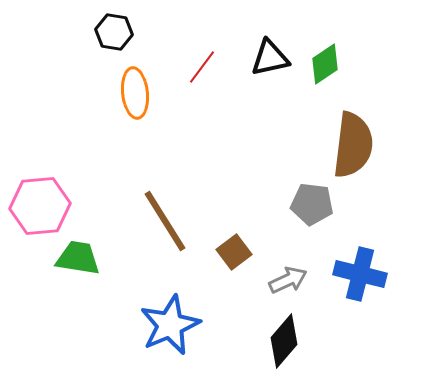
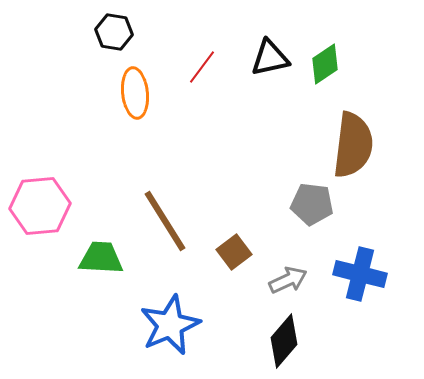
green trapezoid: moved 23 px right; rotated 6 degrees counterclockwise
